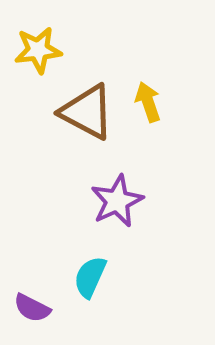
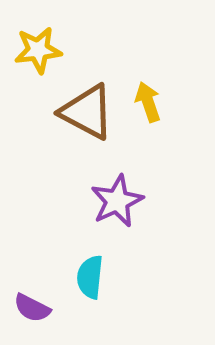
cyan semicircle: rotated 18 degrees counterclockwise
